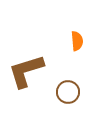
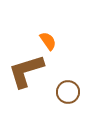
orange semicircle: moved 29 px left; rotated 30 degrees counterclockwise
